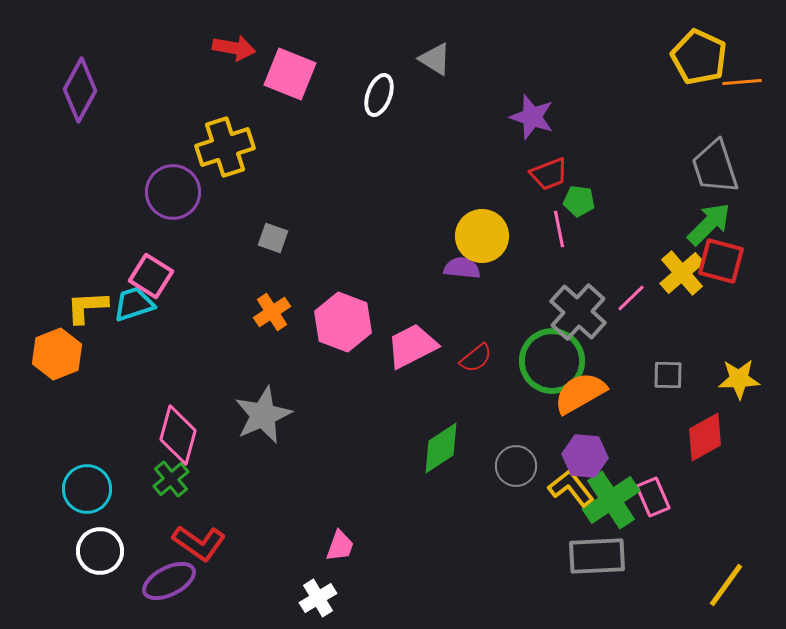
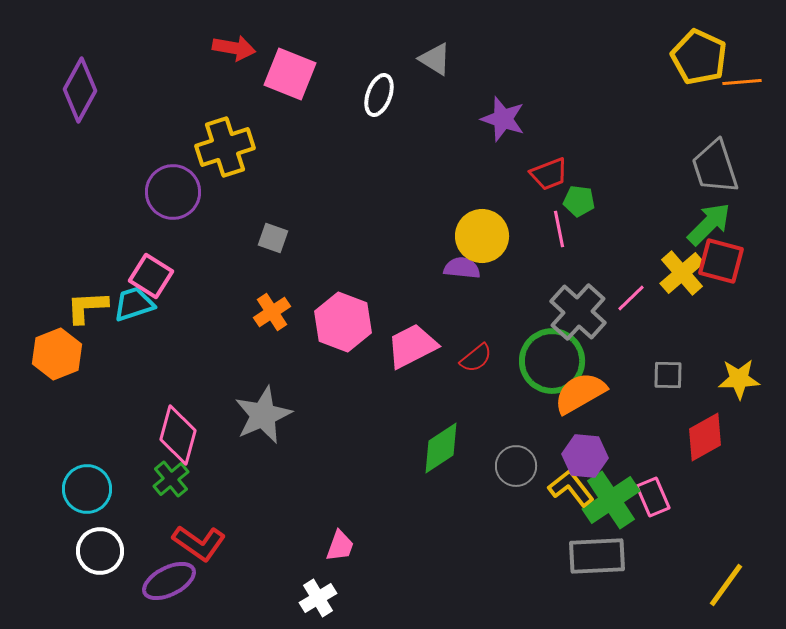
purple star at (532, 117): moved 29 px left, 2 px down
